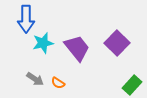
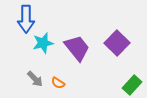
gray arrow: rotated 12 degrees clockwise
